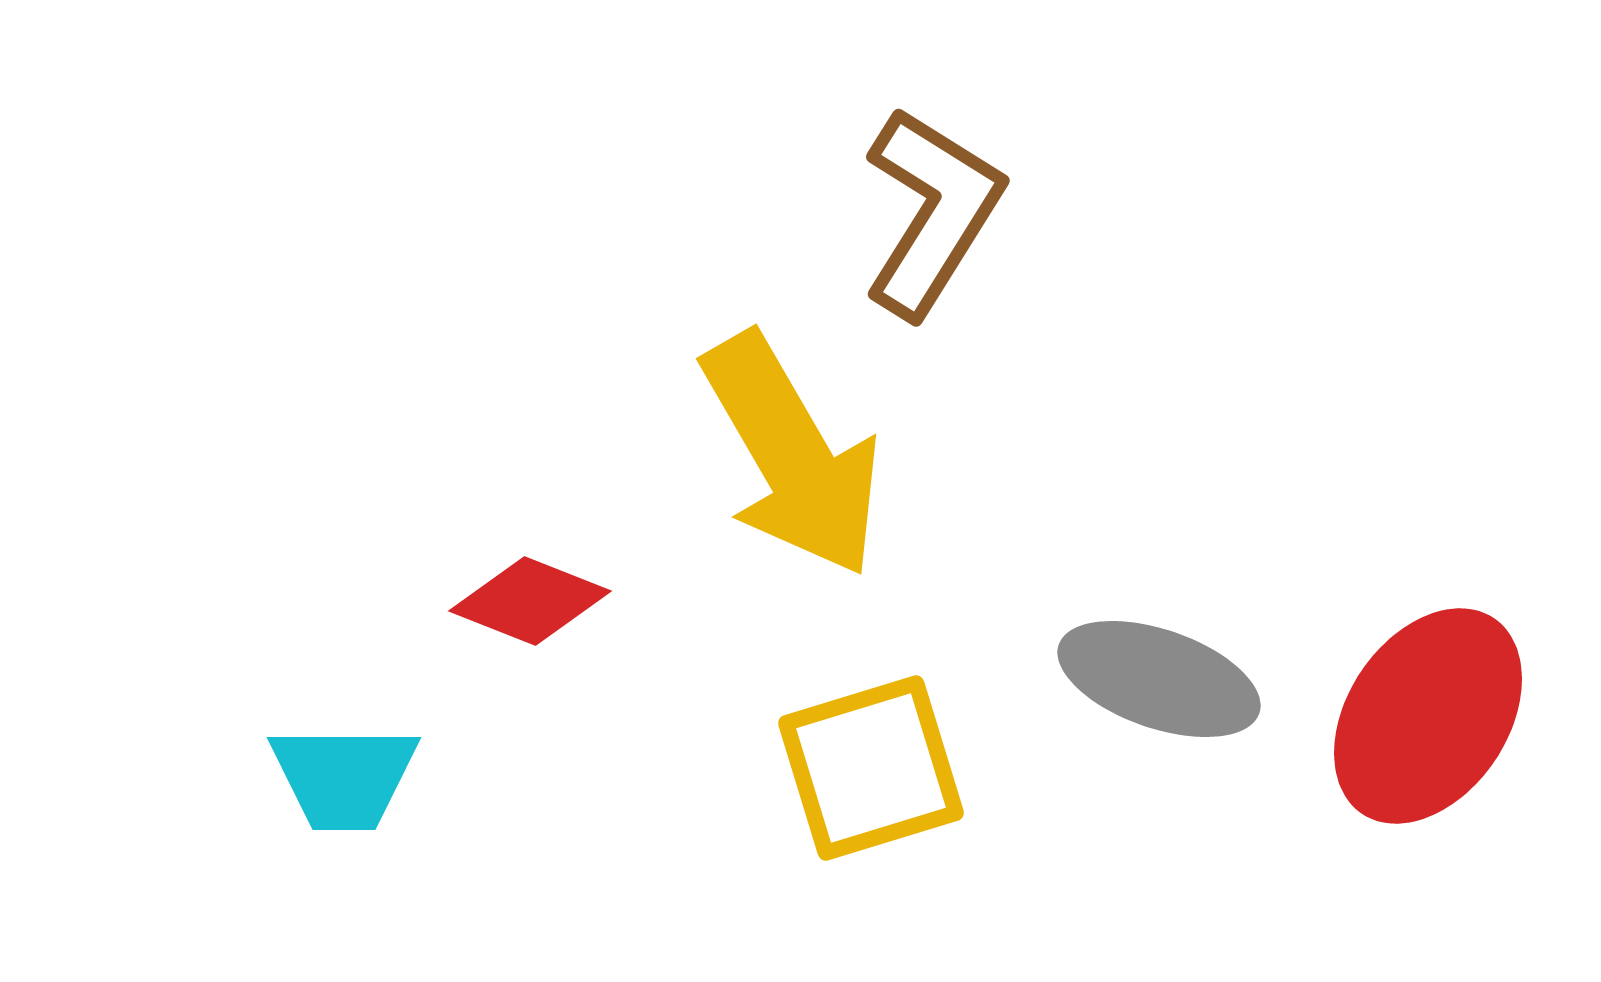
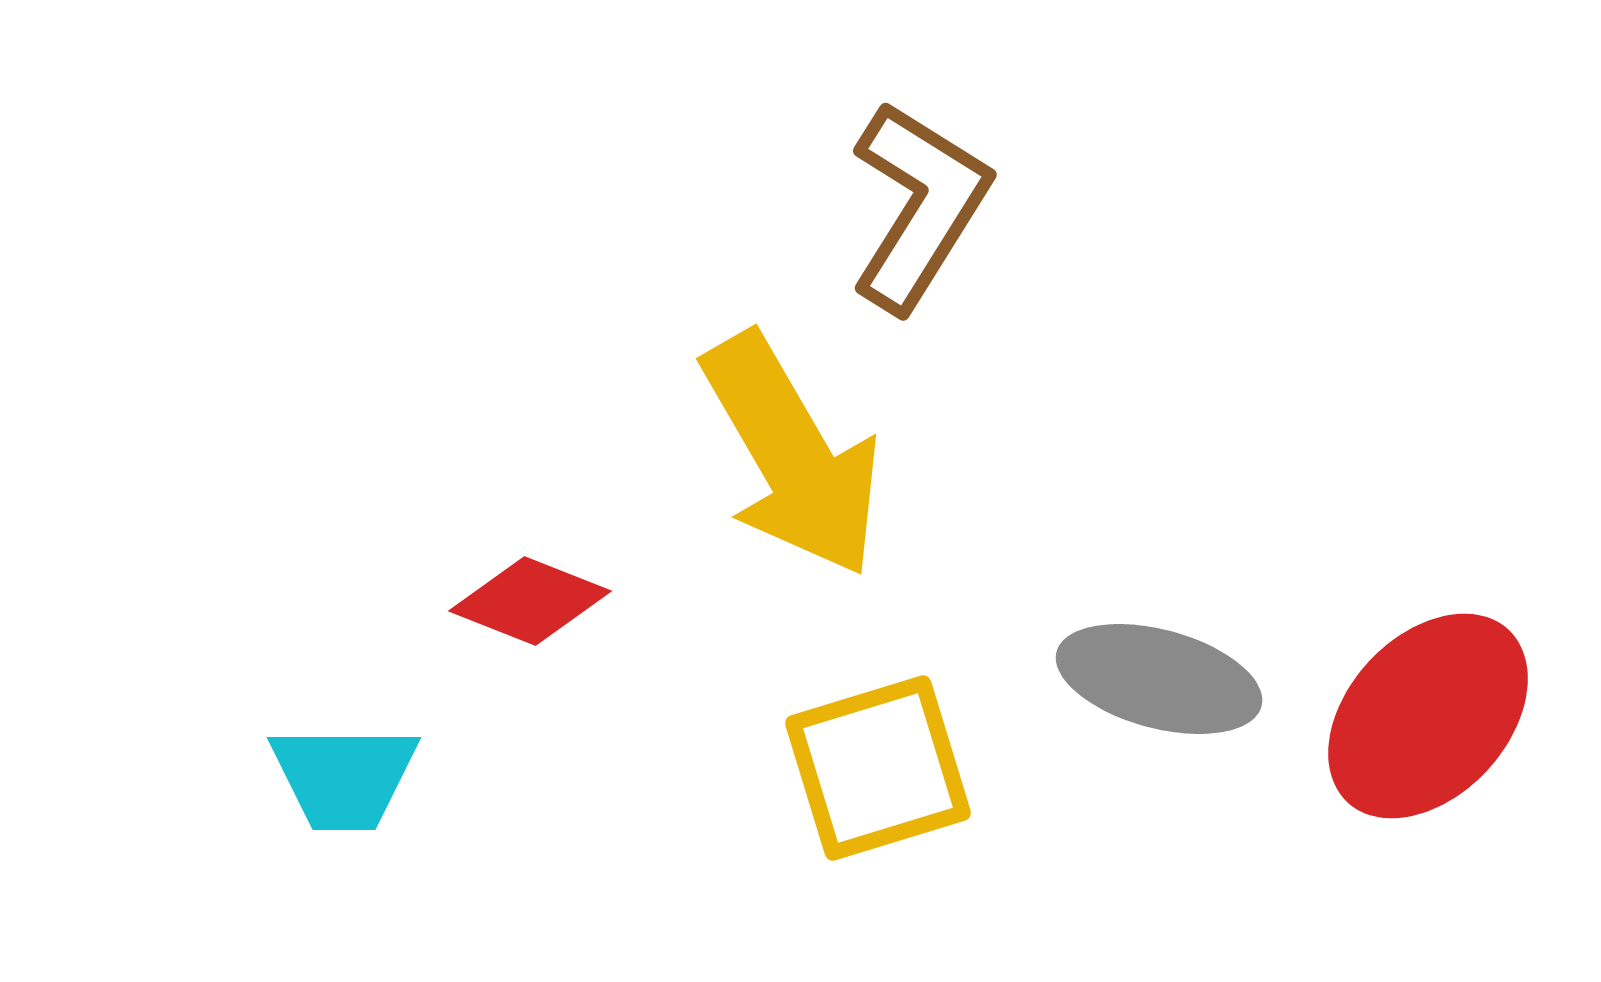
brown L-shape: moved 13 px left, 6 px up
gray ellipse: rotated 4 degrees counterclockwise
red ellipse: rotated 9 degrees clockwise
yellow square: moved 7 px right
